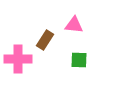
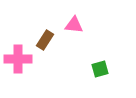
green square: moved 21 px right, 9 px down; rotated 18 degrees counterclockwise
